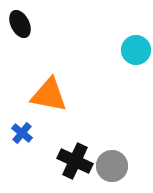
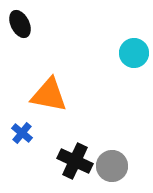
cyan circle: moved 2 px left, 3 px down
